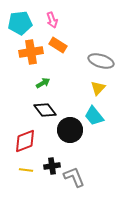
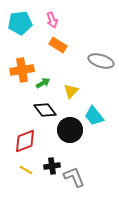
orange cross: moved 9 px left, 18 px down
yellow triangle: moved 27 px left, 3 px down
yellow line: rotated 24 degrees clockwise
